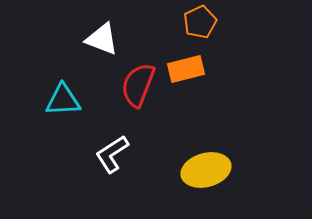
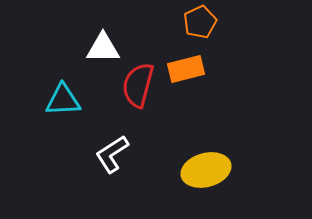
white triangle: moved 1 px right, 9 px down; rotated 21 degrees counterclockwise
red semicircle: rotated 6 degrees counterclockwise
